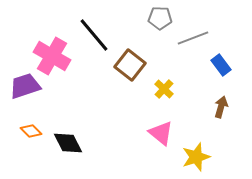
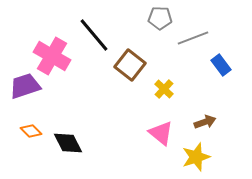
brown arrow: moved 16 px left, 15 px down; rotated 55 degrees clockwise
